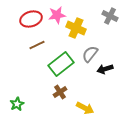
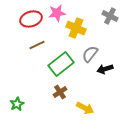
pink star: moved 2 px up
